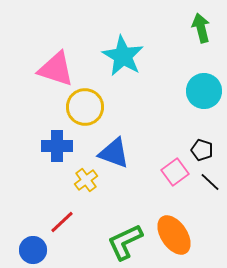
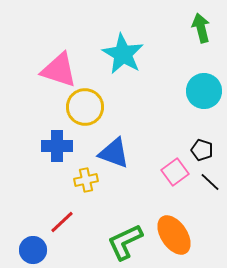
cyan star: moved 2 px up
pink triangle: moved 3 px right, 1 px down
yellow cross: rotated 25 degrees clockwise
